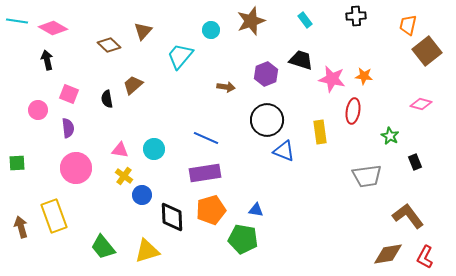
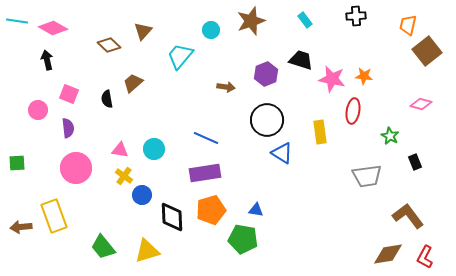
brown trapezoid at (133, 85): moved 2 px up
blue triangle at (284, 151): moved 2 px left, 2 px down; rotated 10 degrees clockwise
brown arrow at (21, 227): rotated 80 degrees counterclockwise
